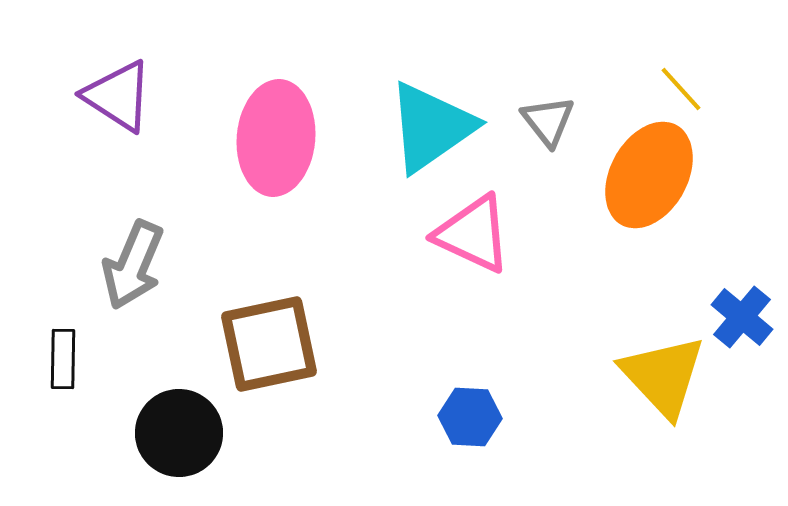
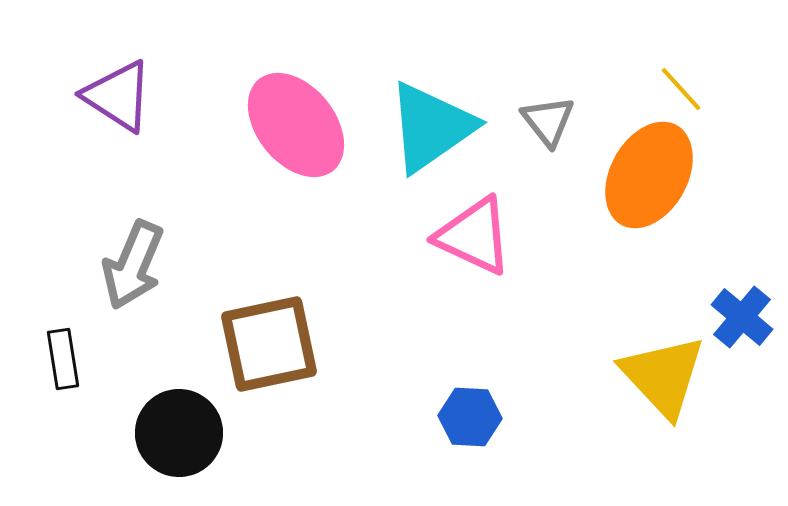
pink ellipse: moved 20 px right, 13 px up; rotated 44 degrees counterclockwise
pink triangle: moved 1 px right, 2 px down
black rectangle: rotated 10 degrees counterclockwise
